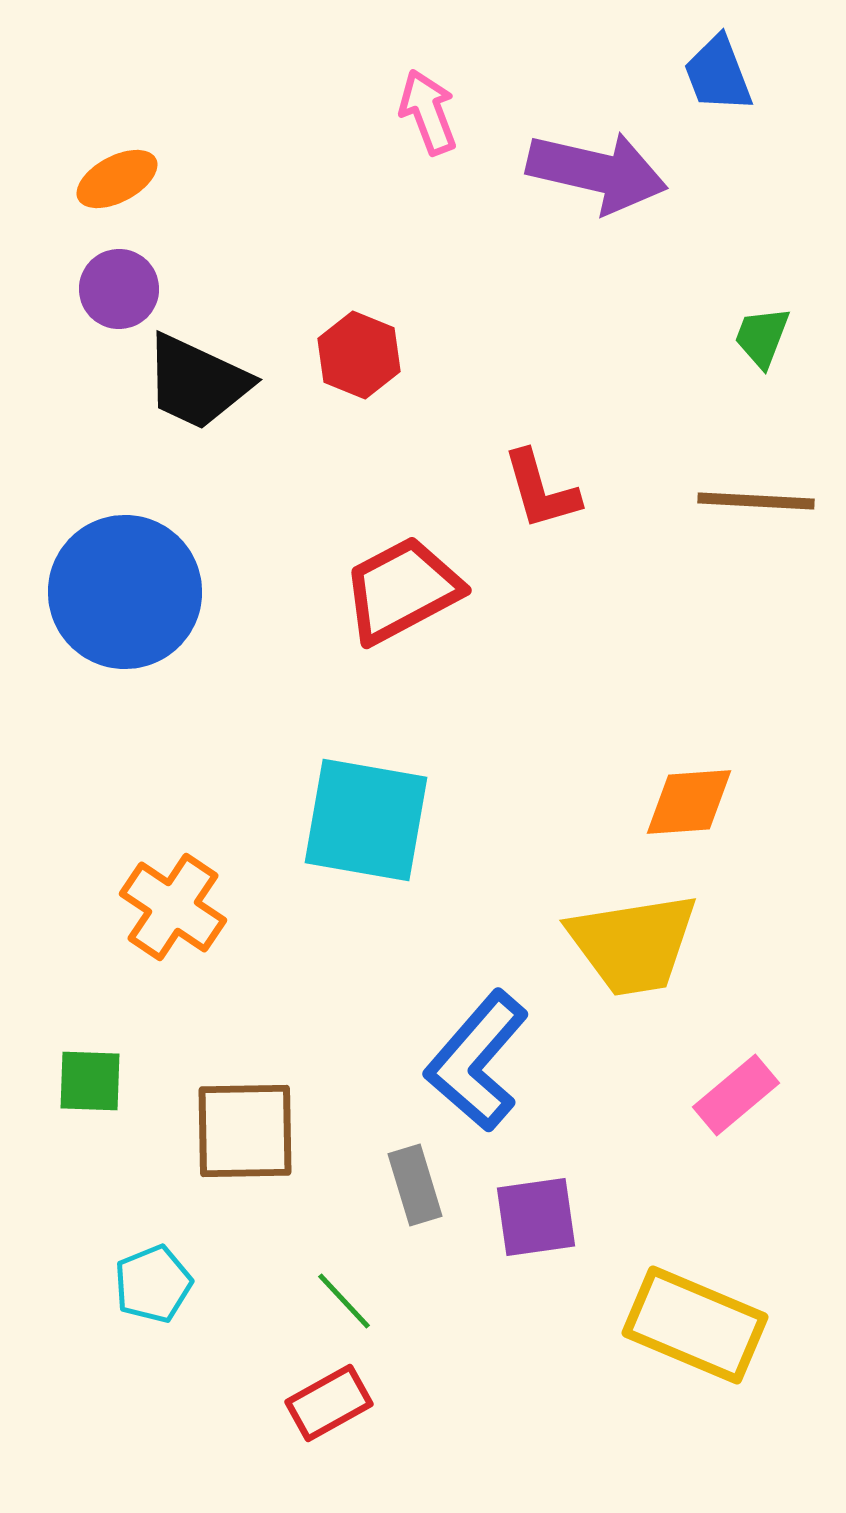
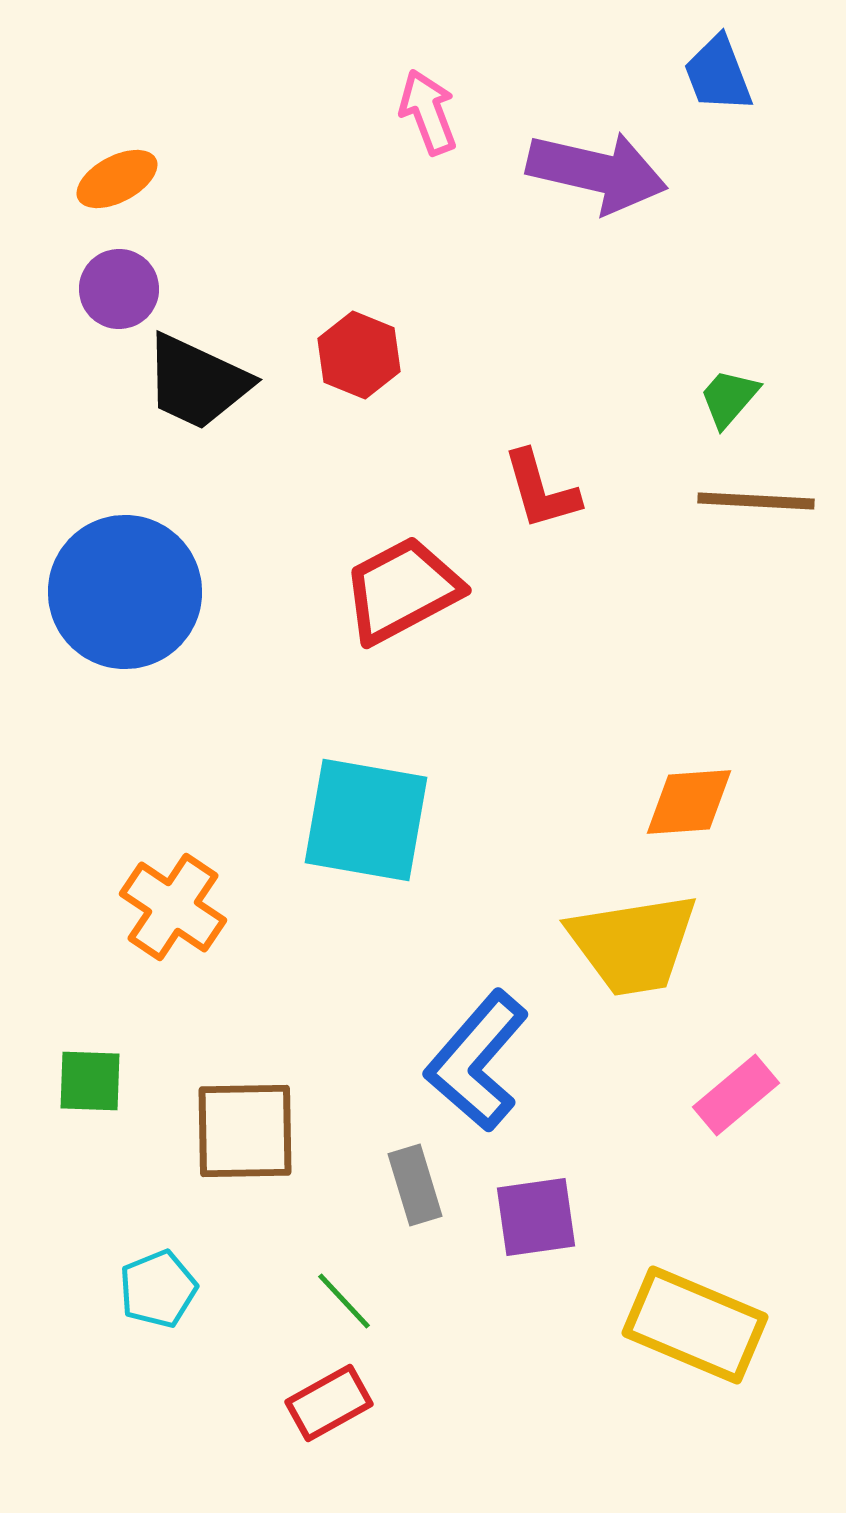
green trapezoid: moved 33 px left, 61 px down; rotated 20 degrees clockwise
cyan pentagon: moved 5 px right, 5 px down
